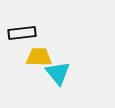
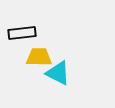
cyan triangle: rotated 24 degrees counterclockwise
